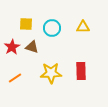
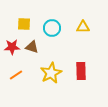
yellow square: moved 2 px left
red star: rotated 28 degrees clockwise
yellow star: rotated 25 degrees counterclockwise
orange line: moved 1 px right, 3 px up
